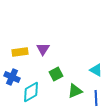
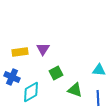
cyan triangle: moved 3 px right; rotated 24 degrees counterclockwise
green square: moved 1 px up
green triangle: moved 1 px up; rotated 42 degrees clockwise
blue line: moved 2 px right
